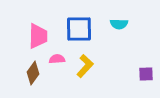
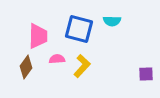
cyan semicircle: moved 7 px left, 3 px up
blue square: rotated 16 degrees clockwise
yellow L-shape: moved 3 px left
brown diamond: moved 7 px left, 6 px up
